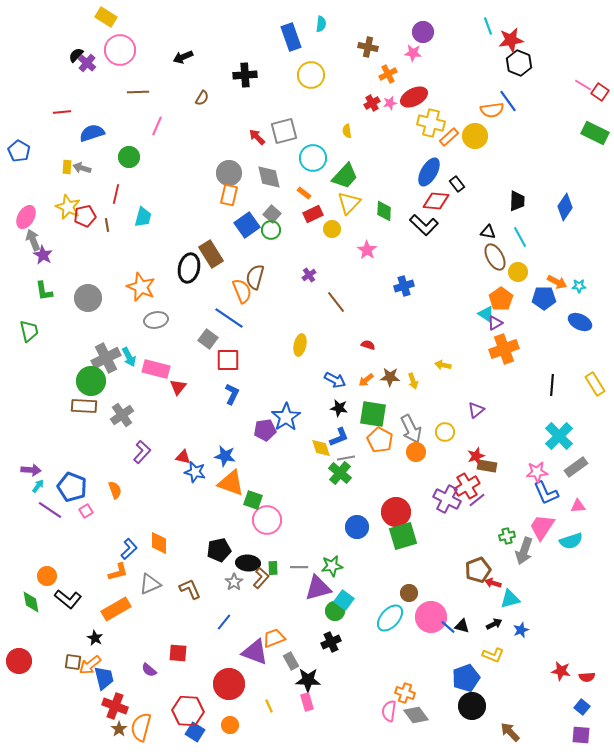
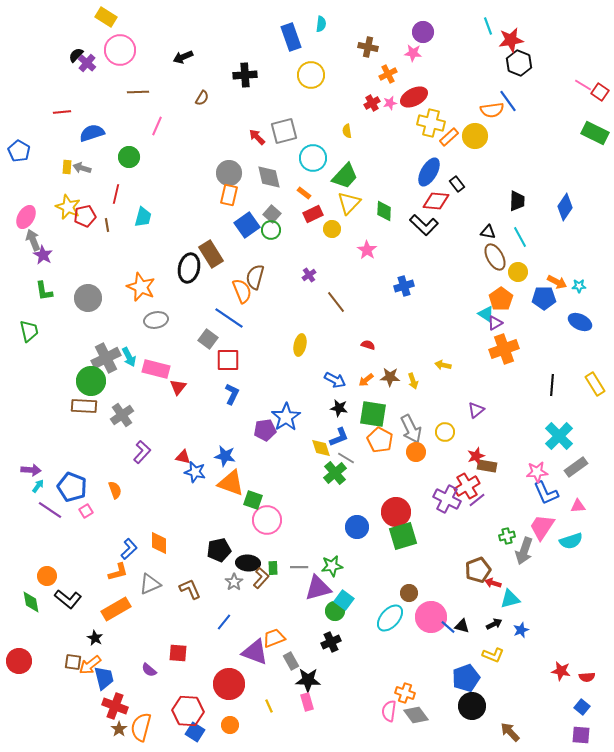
gray line at (346, 458): rotated 42 degrees clockwise
green cross at (340, 473): moved 5 px left; rotated 10 degrees clockwise
